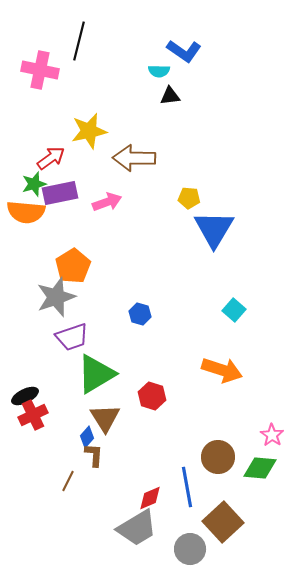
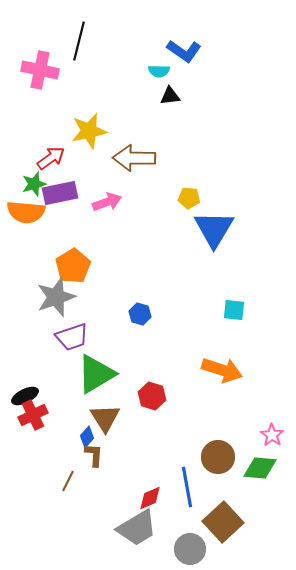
cyan square: rotated 35 degrees counterclockwise
